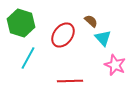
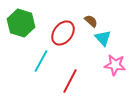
red ellipse: moved 2 px up
cyan line: moved 13 px right, 3 px down
pink star: rotated 15 degrees counterclockwise
red line: rotated 60 degrees counterclockwise
